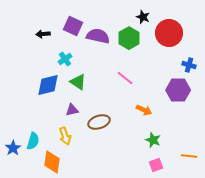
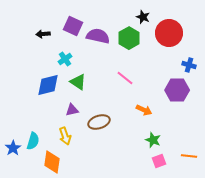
purple hexagon: moved 1 px left
pink square: moved 3 px right, 4 px up
